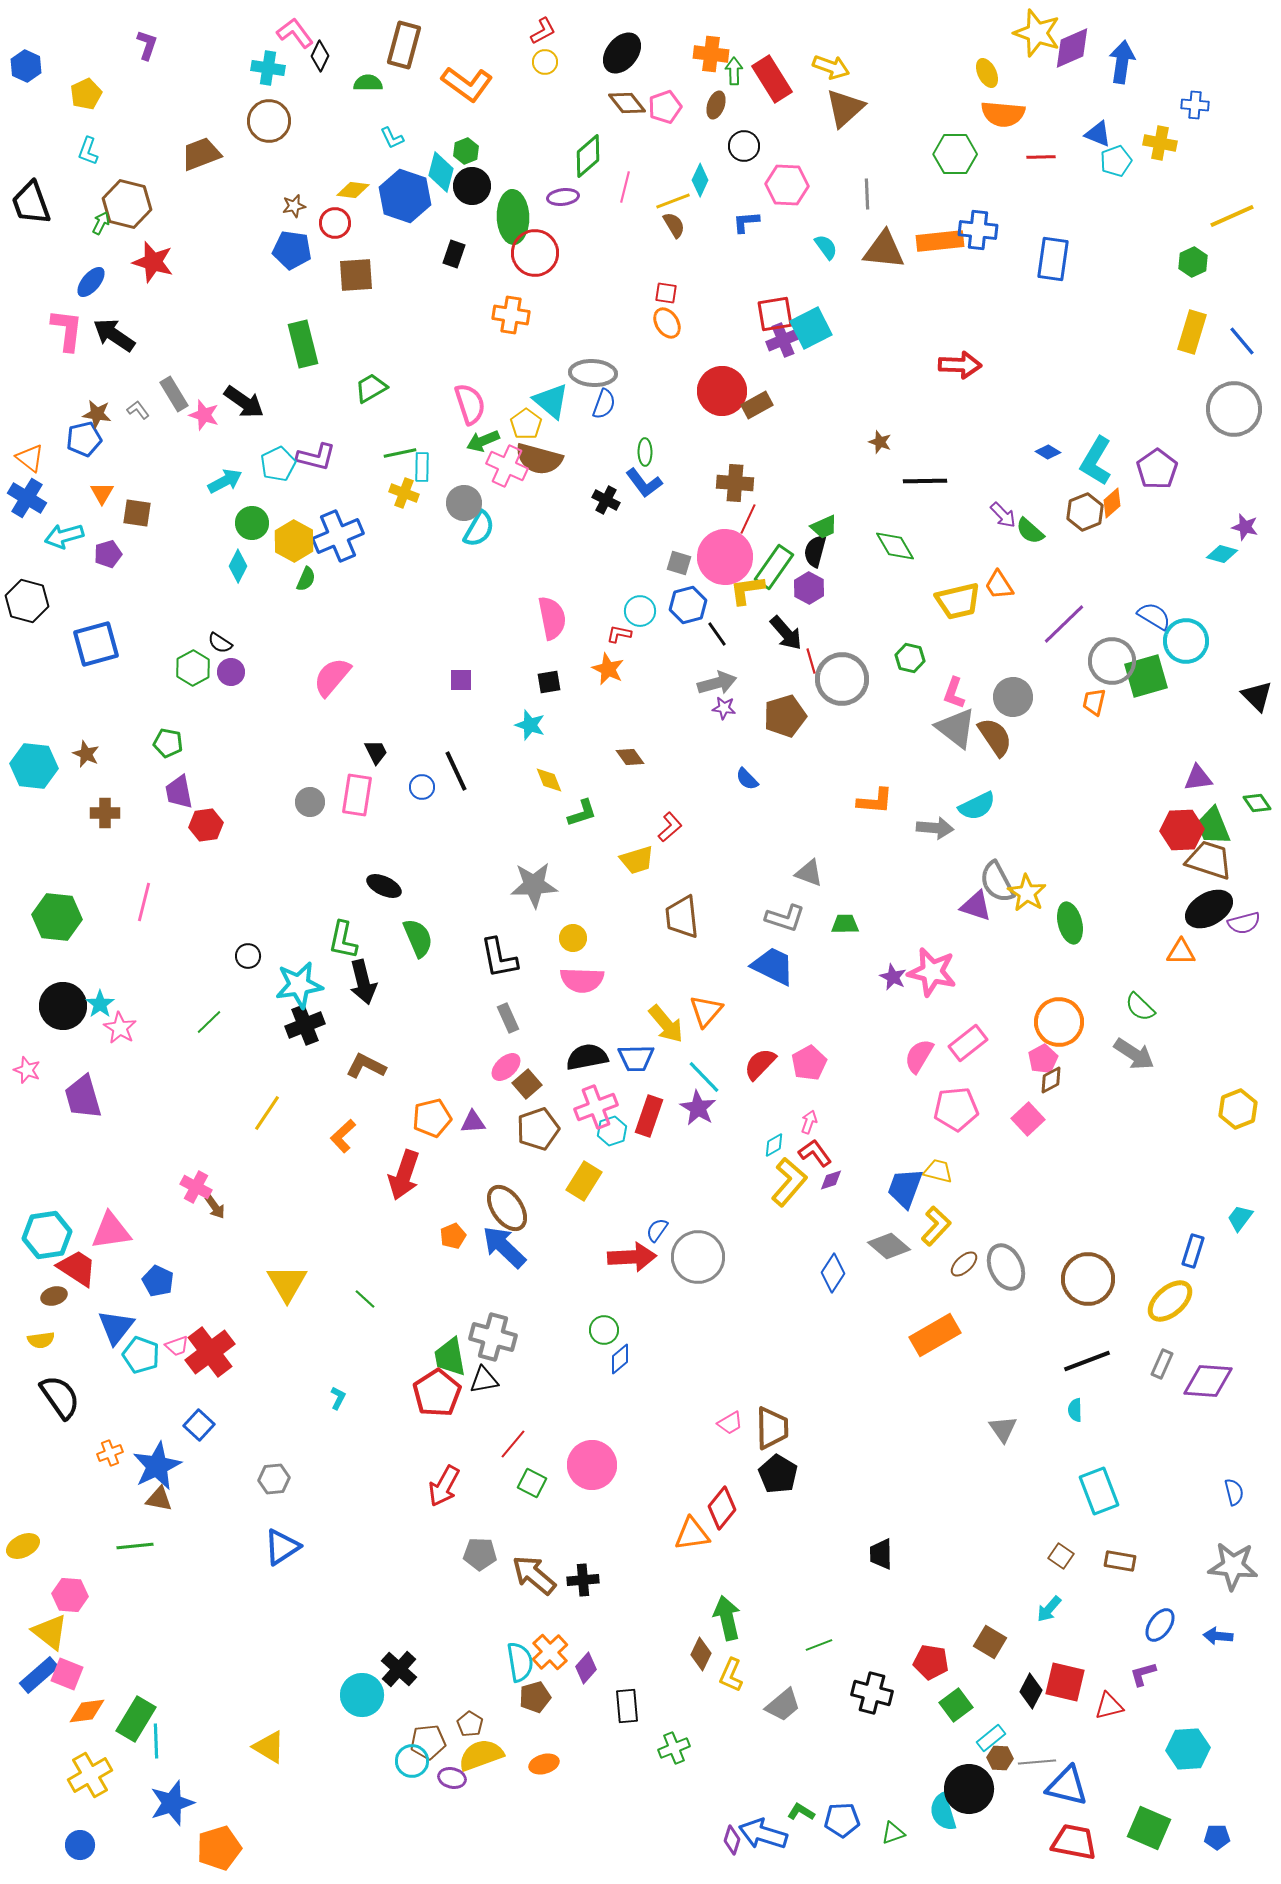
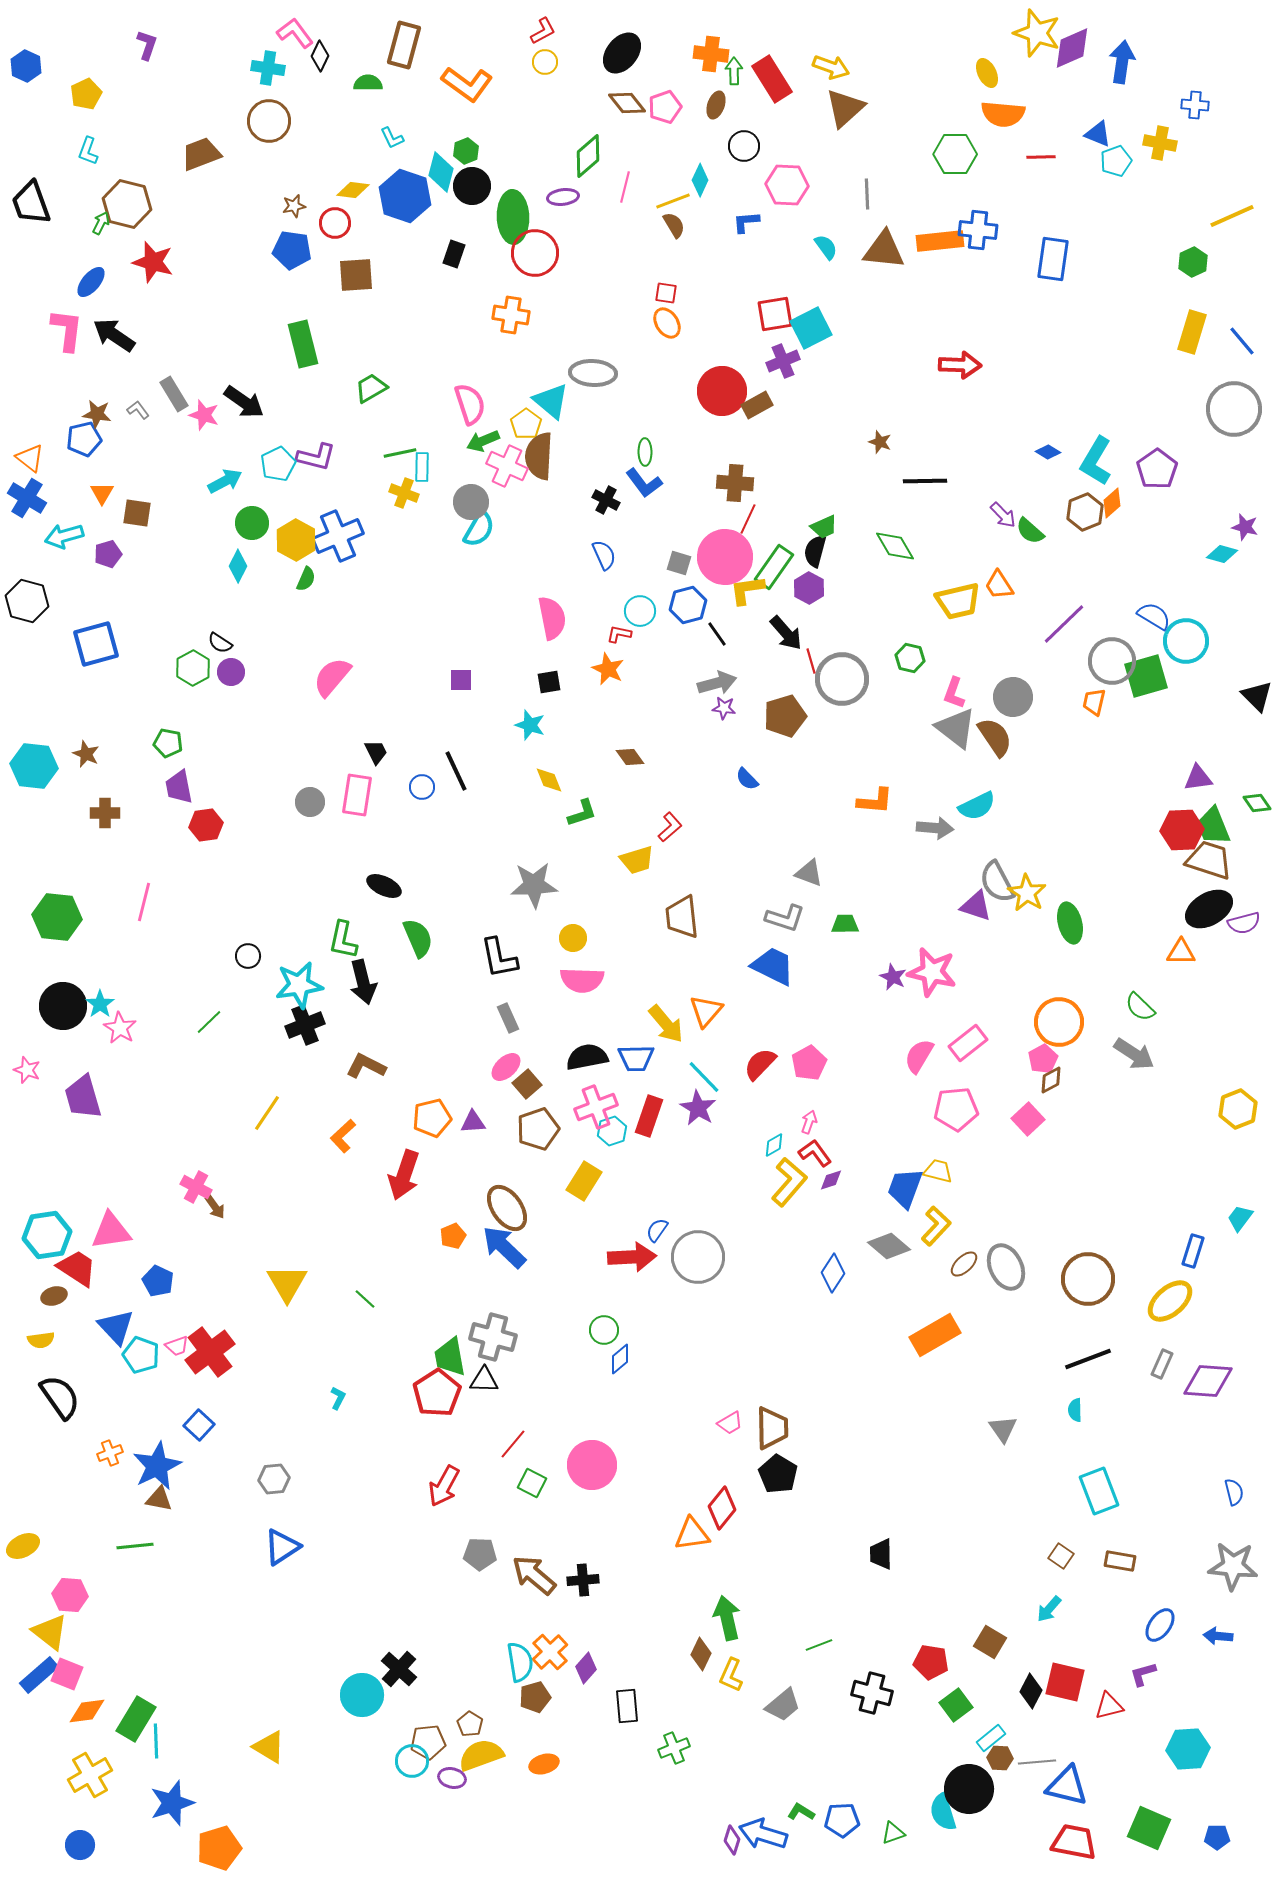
purple cross at (783, 340): moved 21 px down
blue semicircle at (604, 404): moved 151 px down; rotated 44 degrees counterclockwise
brown semicircle at (539, 459): moved 3 px up; rotated 78 degrees clockwise
gray circle at (464, 503): moved 7 px right, 1 px up
yellow hexagon at (294, 541): moved 2 px right, 1 px up
purple trapezoid at (179, 792): moved 5 px up
blue triangle at (116, 1327): rotated 21 degrees counterclockwise
black line at (1087, 1361): moved 1 px right, 2 px up
black triangle at (484, 1380): rotated 12 degrees clockwise
